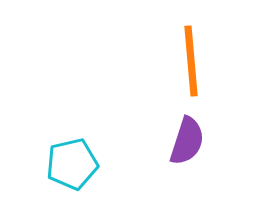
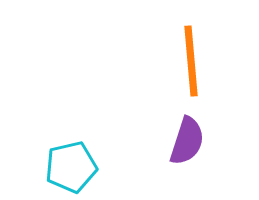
cyan pentagon: moved 1 px left, 3 px down
